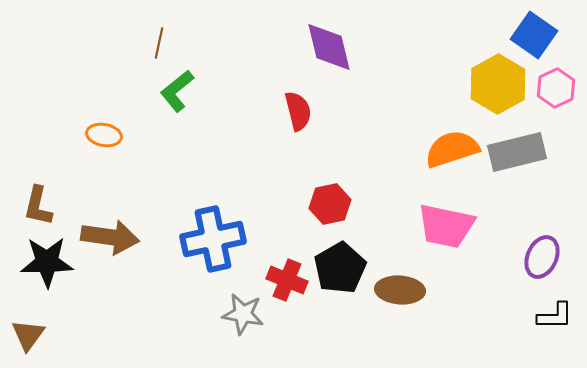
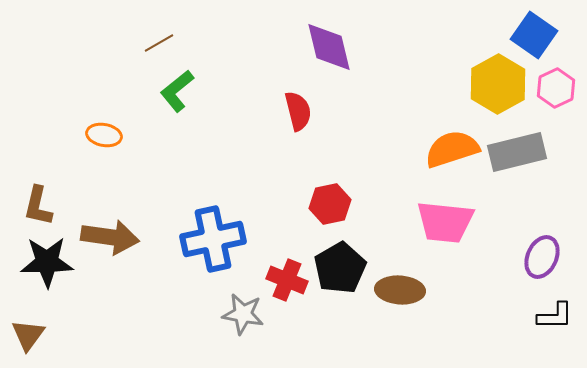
brown line: rotated 48 degrees clockwise
pink trapezoid: moved 1 px left, 4 px up; rotated 6 degrees counterclockwise
